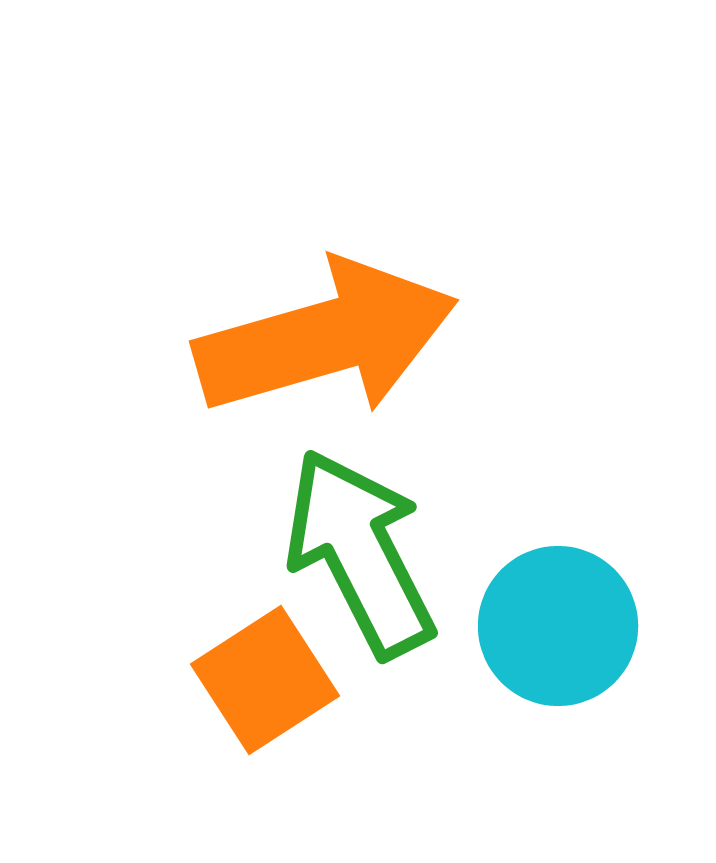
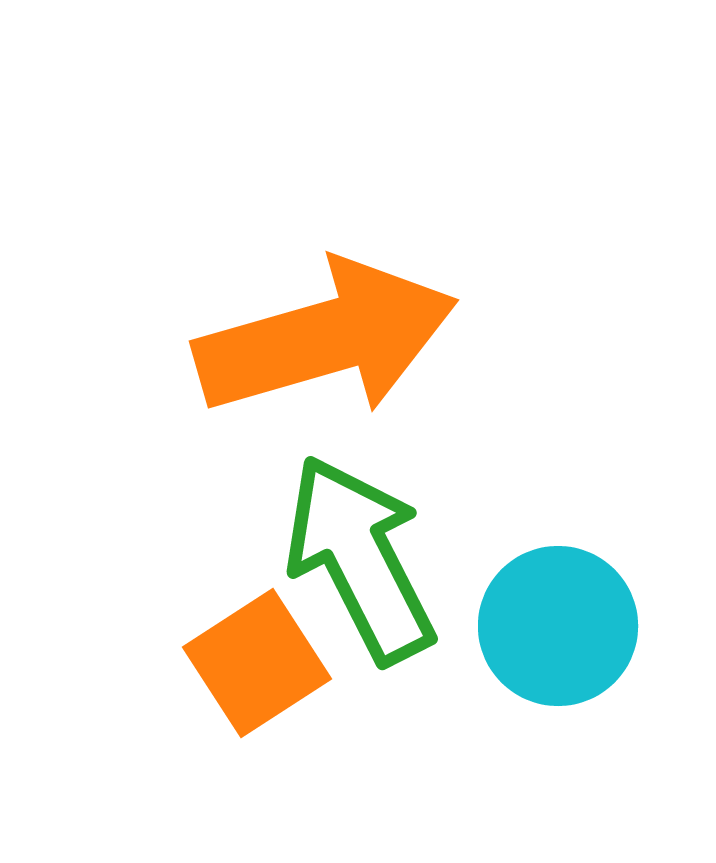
green arrow: moved 6 px down
orange square: moved 8 px left, 17 px up
